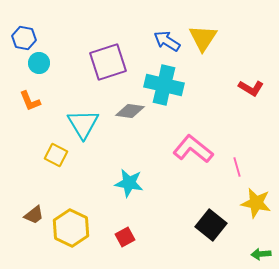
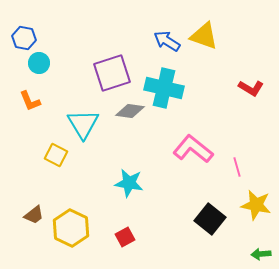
yellow triangle: moved 1 px right, 2 px up; rotated 44 degrees counterclockwise
purple square: moved 4 px right, 11 px down
cyan cross: moved 3 px down
yellow star: moved 2 px down
black square: moved 1 px left, 6 px up
